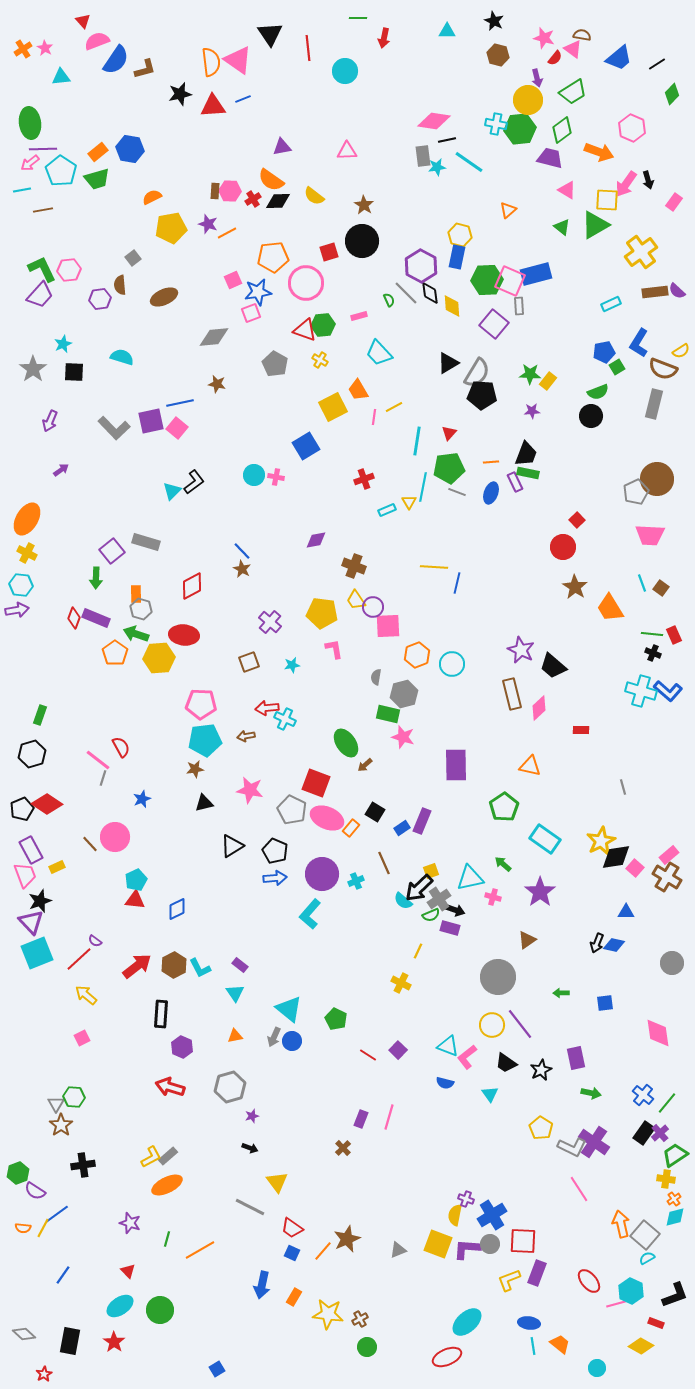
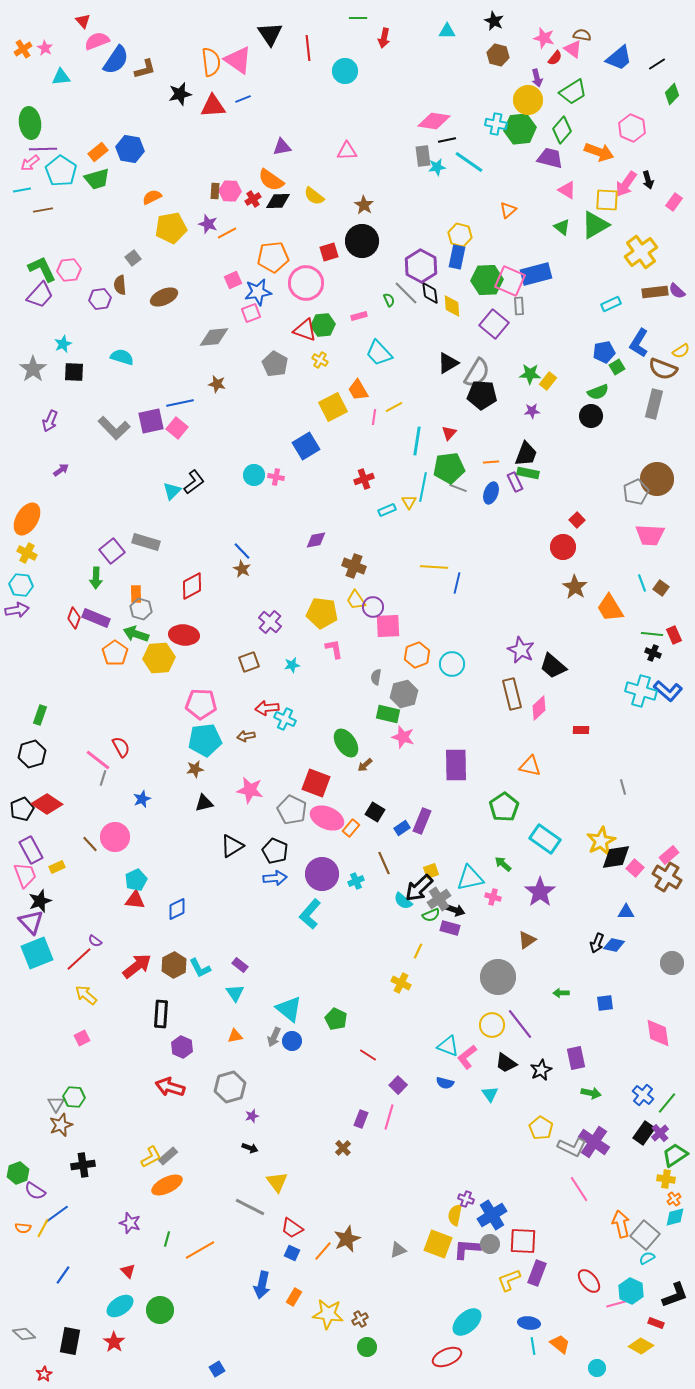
green diamond at (562, 130): rotated 12 degrees counterclockwise
gray line at (457, 492): moved 1 px right, 4 px up
purple square at (398, 1050): moved 35 px down
brown star at (61, 1125): rotated 15 degrees clockwise
